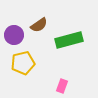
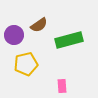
yellow pentagon: moved 3 px right, 1 px down
pink rectangle: rotated 24 degrees counterclockwise
